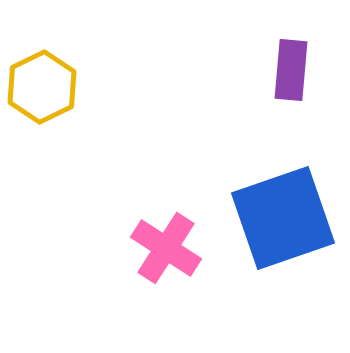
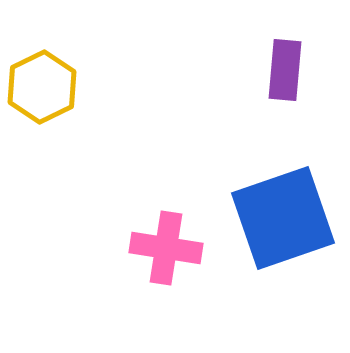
purple rectangle: moved 6 px left
pink cross: rotated 24 degrees counterclockwise
